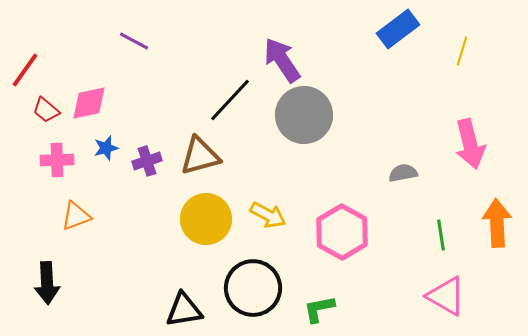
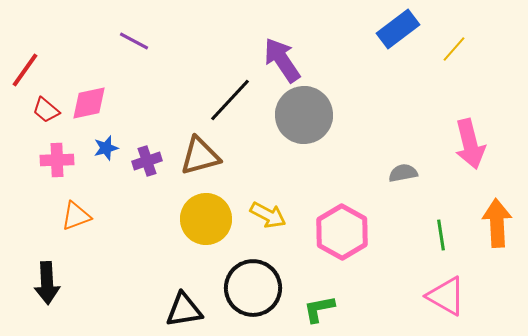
yellow line: moved 8 px left, 2 px up; rotated 24 degrees clockwise
